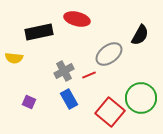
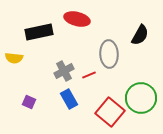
gray ellipse: rotated 56 degrees counterclockwise
